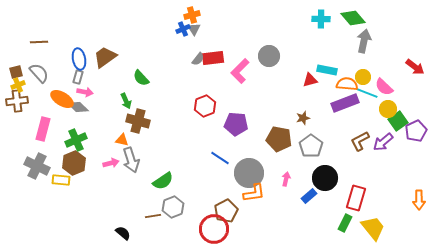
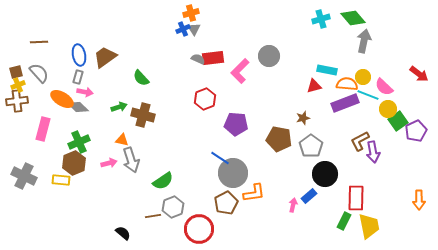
orange cross at (192, 15): moved 1 px left, 2 px up
cyan cross at (321, 19): rotated 18 degrees counterclockwise
blue ellipse at (79, 59): moved 4 px up
gray semicircle at (198, 59): rotated 104 degrees counterclockwise
red arrow at (415, 67): moved 4 px right, 7 px down
red triangle at (310, 80): moved 4 px right, 6 px down
cyan line at (367, 93): moved 1 px right, 2 px down
green arrow at (126, 101): moved 7 px left, 6 px down; rotated 84 degrees counterclockwise
red hexagon at (205, 106): moved 7 px up
brown cross at (138, 121): moved 5 px right, 6 px up
green cross at (76, 140): moved 3 px right, 2 px down
purple arrow at (383, 142): moved 10 px left, 10 px down; rotated 60 degrees counterclockwise
pink arrow at (111, 163): moved 2 px left
gray cross at (37, 166): moved 13 px left, 10 px down
gray circle at (249, 173): moved 16 px left
black circle at (325, 178): moved 4 px up
pink arrow at (286, 179): moved 7 px right, 26 px down
red rectangle at (356, 198): rotated 15 degrees counterclockwise
brown pentagon at (226, 211): moved 8 px up
green rectangle at (345, 223): moved 1 px left, 2 px up
yellow trapezoid at (373, 228): moved 4 px left, 2 px up; rotated 28 degrees clockwise
red circle at (214, 229): moved 15 px left
